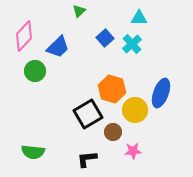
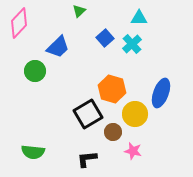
pink diamond: moved 5 px left, 13 px up
yellow circle: moved 4 px down
pink star: rotated 18 degrees clockwise
